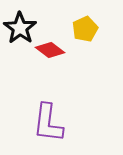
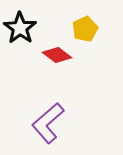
red diamond: moved 7 px right, 5 px down
purple L-shape: rotated 42 degrees clockwise
